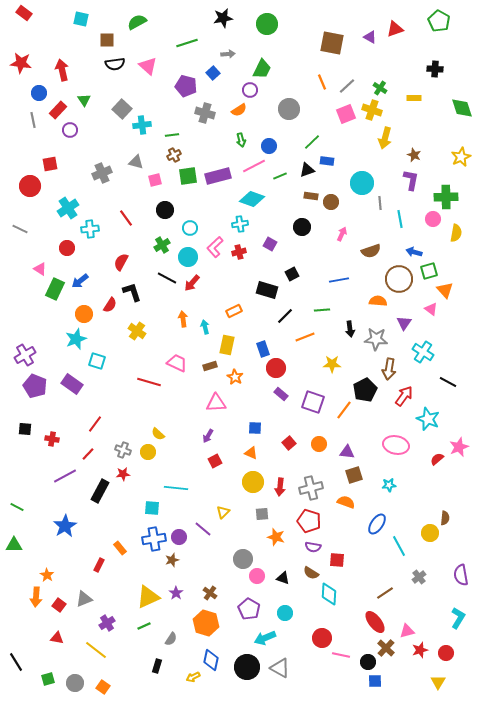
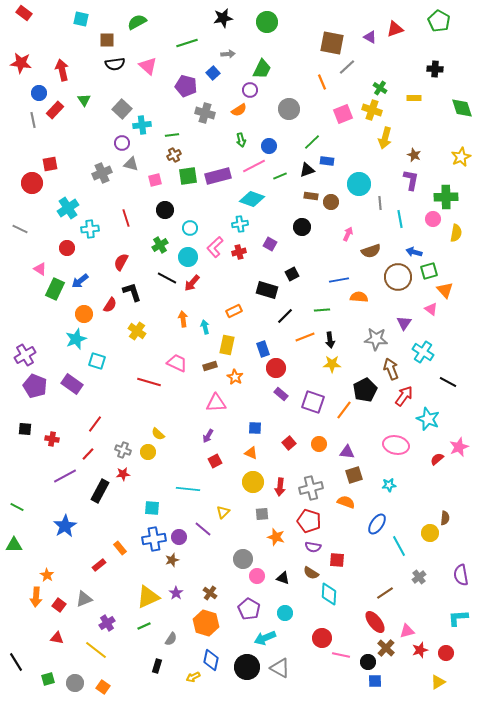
green circle at (267, 24): moved 2 px up
gray line at (347, 86): moved 19 px up
red rectangle at (58, 110): moved 3 px left
pink square at (346, 114): moved 3 px left
purple circle at (70, 130): moved 52 px right, 13 px down
gray triangle at (136, 162): moved 5 px left, 2 px down
cyan circle at (362, 183): moved 3 px left, 1 px down
red circle at (30, 186): moved 2 px right, 3 px up
red line at (126, 218): rotated 18 degrees clockwise
pink arrow at (342, 234): moved 6 px right
green cross at (162, 245): moved 2 px left
brown circle at (399, 279): moved 1 px left, 2 px up
orange semicircle at (378, 301): moved 19 px left, 4 px up
black arrow at (350, 329): moved 20 px left, 11 px down
brown arrow at (389, 369): moved 2 px right; rotated 150 degrees clockwise
cyan line at (176, 488): moved 12 px right, 1 px down
red rectangle at (99, 565): rotated 24 degrees clockwise
cyan L-shape at (458, 618): rotated 125 degrees counterclockwise
yellow triangle at (438, 682): rotated 28 degrees clockwise
